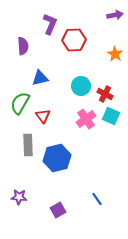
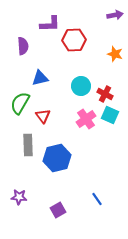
purple L-shape: rotated 65 degrees clockwise
orange star: rotated 14 degrees counterclockwise
cyan square: moved 1 px left, 1 px up
